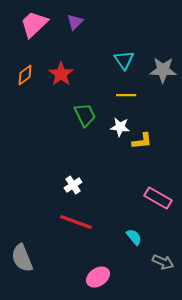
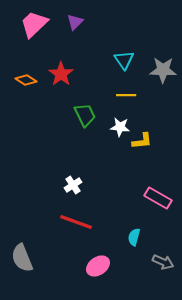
orange diamond: moved 1 px right, 5 px down; rotated 70 degrees clockwise
cyan semicircle: rotated 126 degrees counterclockwise
pink ellipse: moved 11 px up
